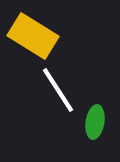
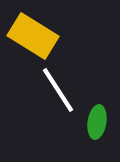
green ellipse: moved 2 px right
